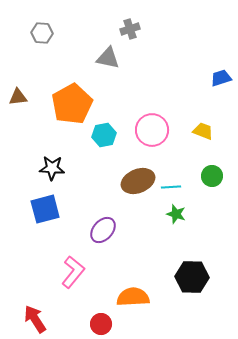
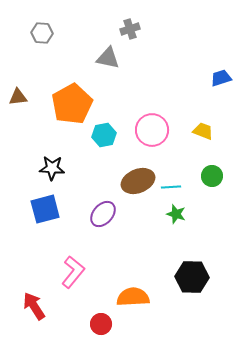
purple ellipse: moved 16 px up
red arrow: moved 1 px left, 13 px up
